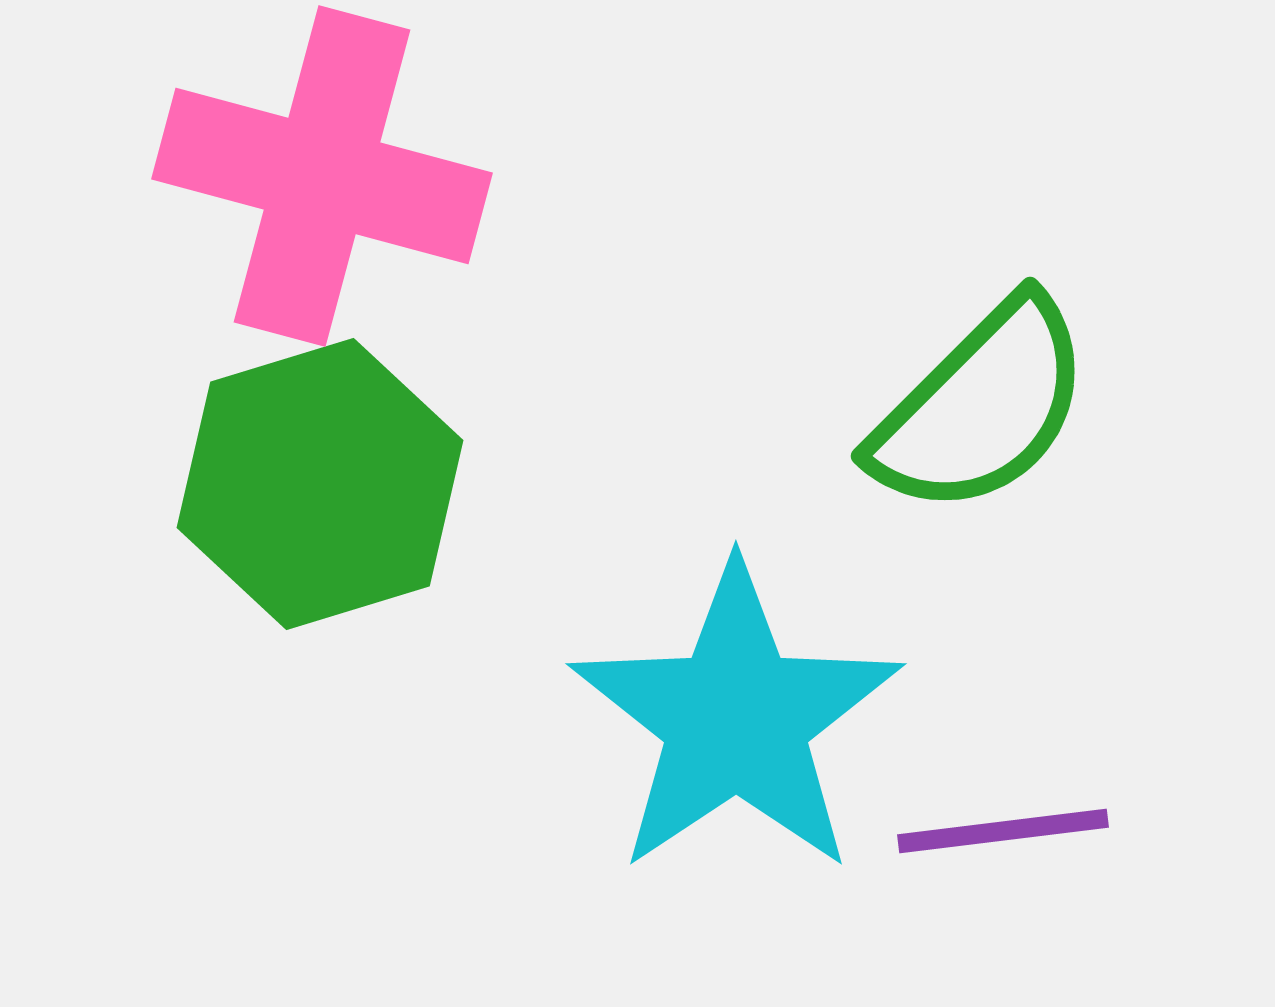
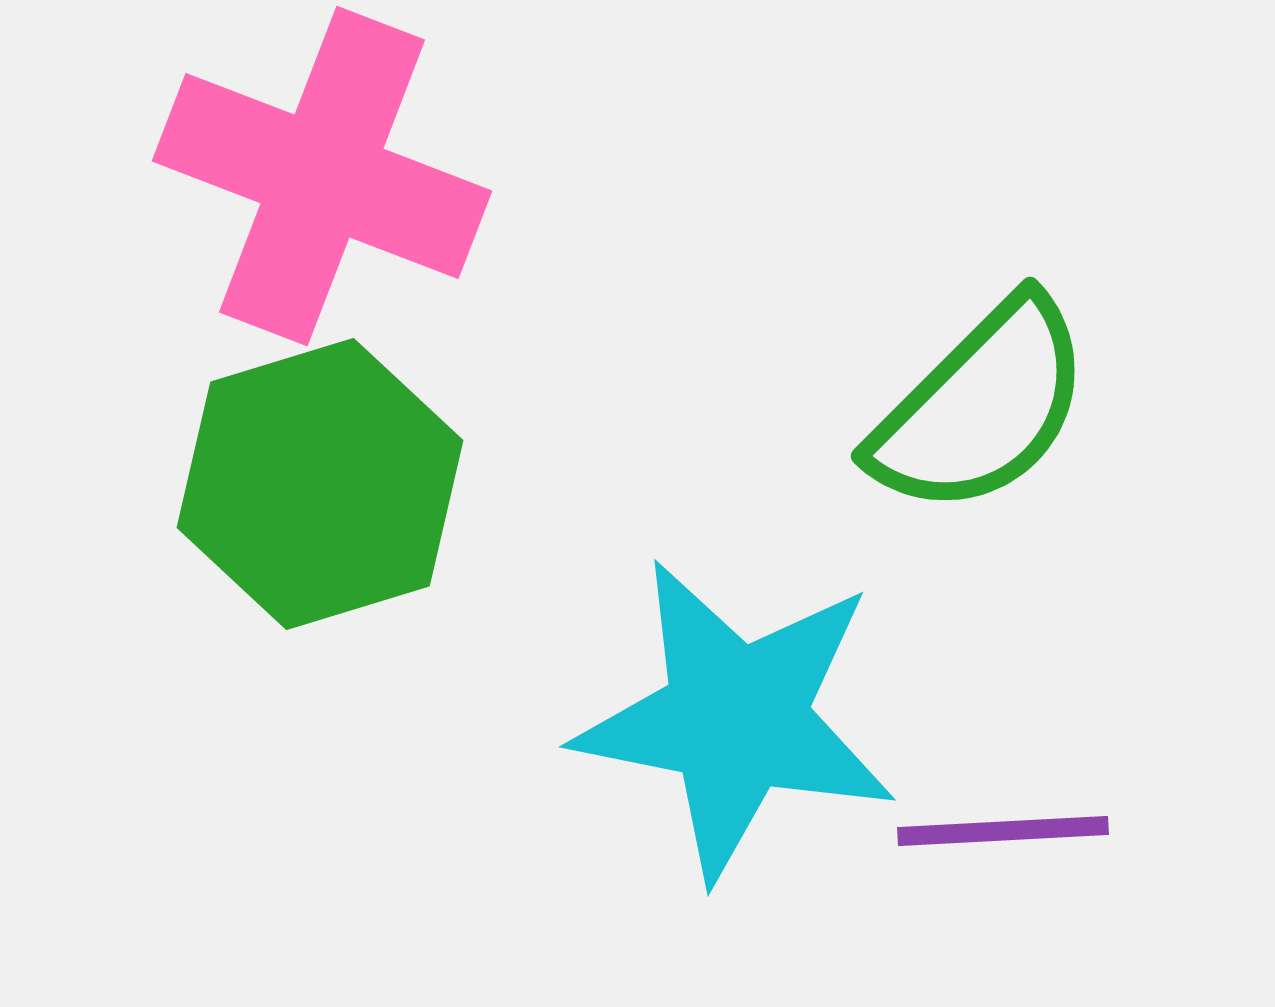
pink cross: rotated 6 degrees clockwise
cyan star: rotated 27 degrees counterclockwise
purple line: rotated 4 degrees clockwise
